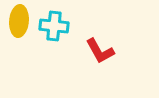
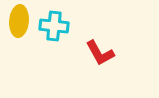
red L-shape: moved 2 px down
